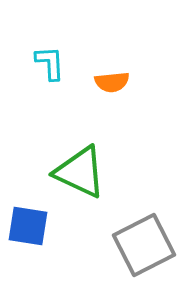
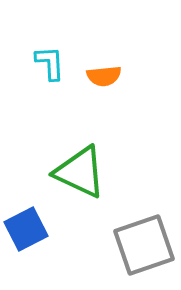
orange semicircle: moved 8 px left, 6 px up
blue square: moved 2 px left, 3 px down; rotated 36 degrees counterclockwise
gray square: rotated 8 degrees clockwise
